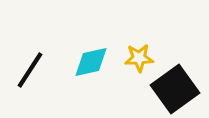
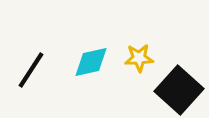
black line: moved 1 px right
black square: moved 4 px right, 1 px down; rotated 12 degrees counterclockwise
